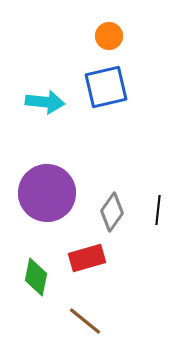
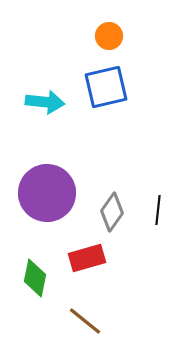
green diamond: moved 1 px left, 1 px down
